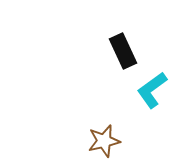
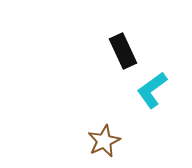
brown star: rotated 12 degrees counterclockwise
